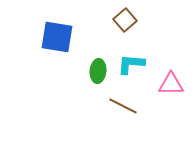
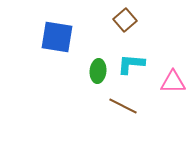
pink triangle: moved 2 px right, 2 px up
